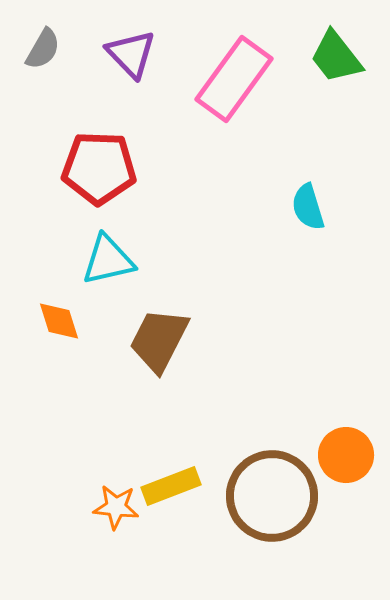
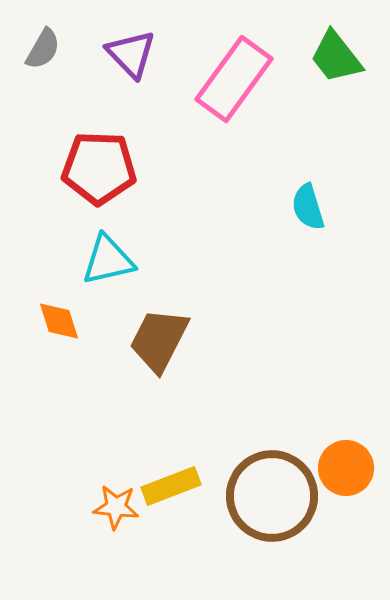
orange circle: moved 13 px down
